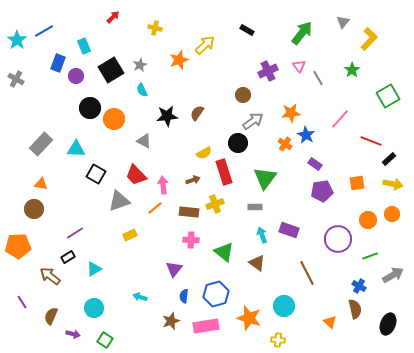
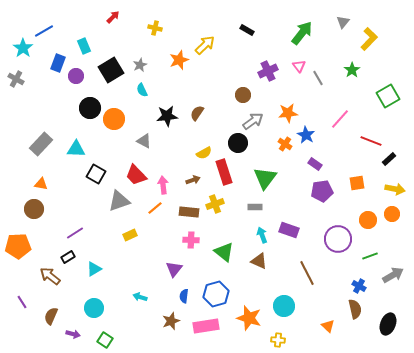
cyan star at (17, 40): moved 6 px right, 8 px down
orange star at (291, 113): moved 3 px left
yellow arrow at (393, 184): moved 2 px right, 5 px down
brown triangle at (257, 263): moved 2 px right, 2 px up; rotated 12 degrees counterclockwise
orange triangle at (330, 322): moved 2 px left, 4 px down
